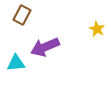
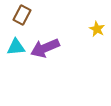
purple arrow: moved 1 px down
cyan triangle: moved 16 px up
